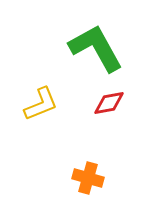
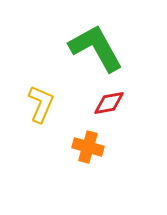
yellow L-shape: rotated 45 degrees counterclockwise
orange cross: moved 31 px up
